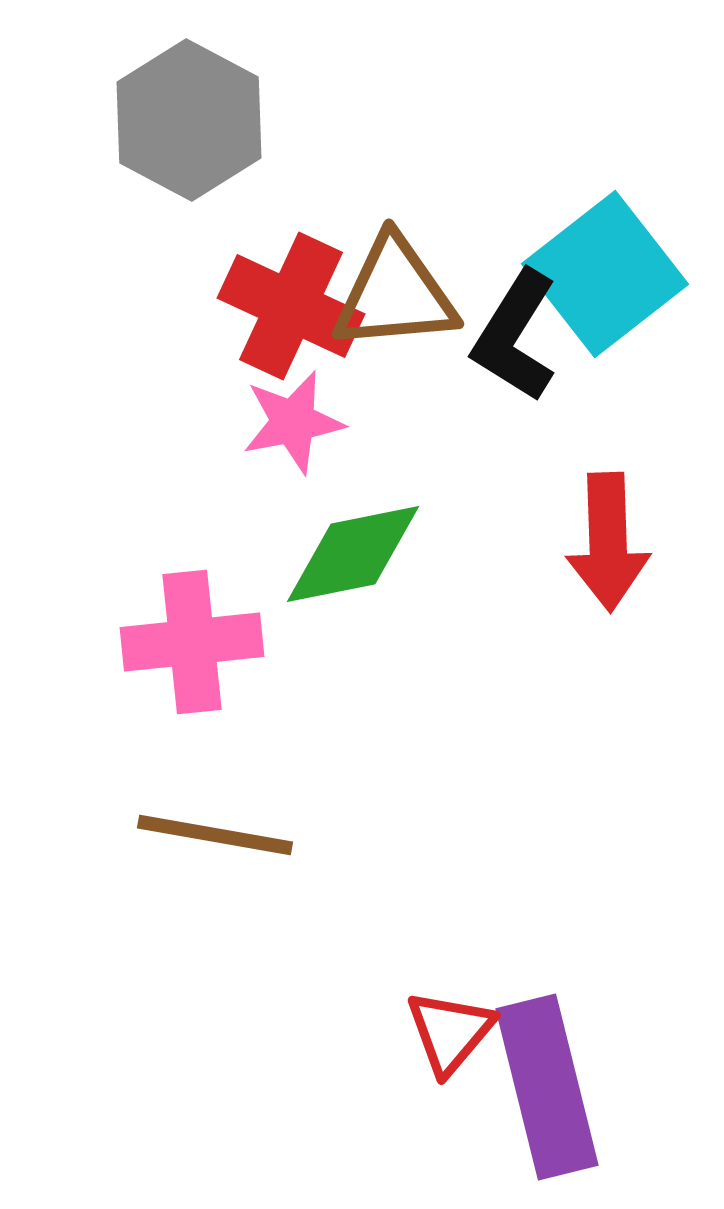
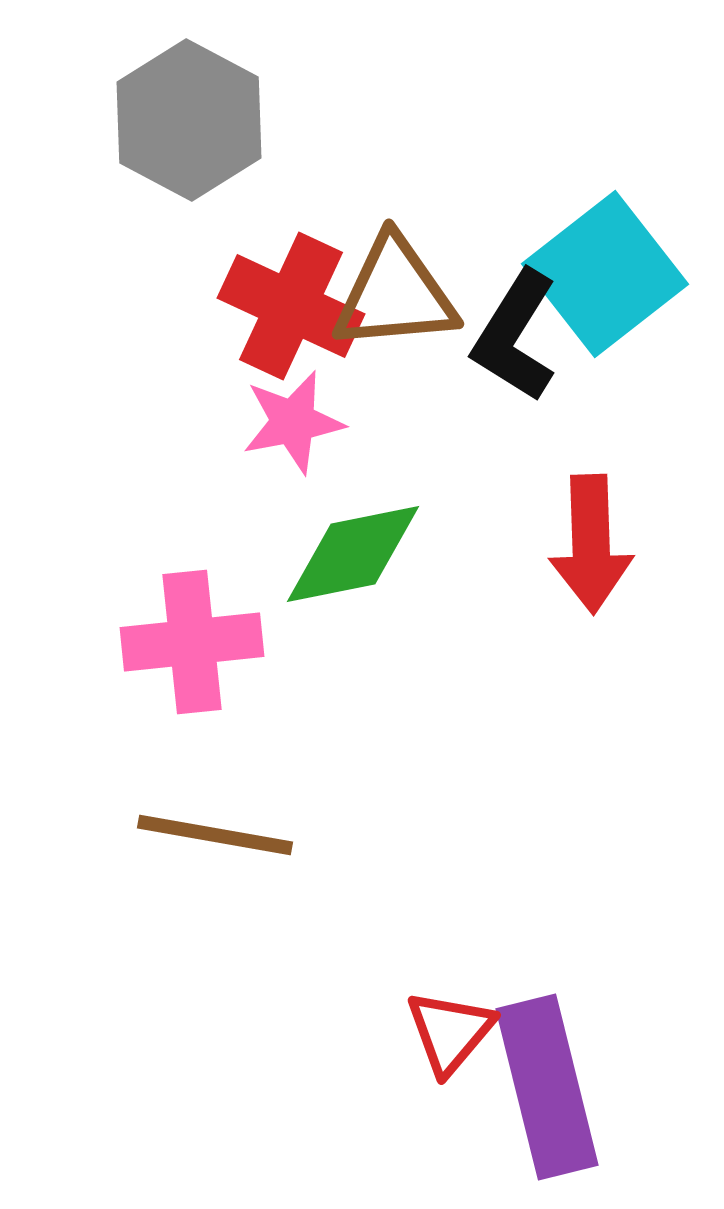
red arrow: moved 17 px left, 2 px down
